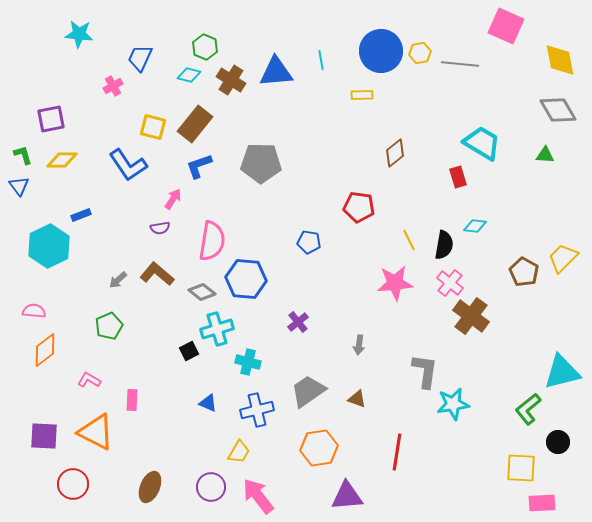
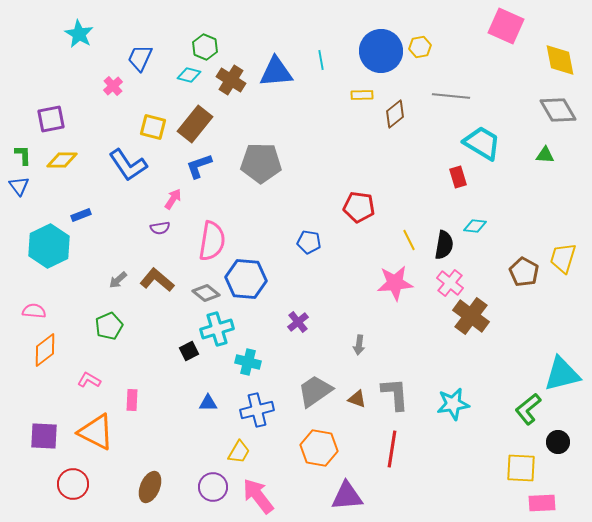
cyan star at (79, 34): rotated 24 degrees clockwise
yellow hexagon at (420, 53): moved 6 px up
gray line at (460, 64): moved 9 px left, 32 px down
pink cross at (113, 86): rotated 12 degrees counterclockwise
brown diamond at (395, 153): moved 39 px up
green L-shape at (23, 155): rotated 15 degrees clockwise
yellow trapezoid at (563, 258): rotated 28 degrees counterclockwise
brown L-shape at (157, 274): moved 6 px down
gray diamond at (202, 292): moved 4 px right, 1 px down
gray L-shape at (425, 371): moved 30 px left, 23 px down; rotated 12 degrees counterclockwise
cyan triangle at (562, 372): moved 2 px down
gray trapezoid at (308, 391): moved 7 px right
blue triangle at (208, 403): rotated 24 degrees counterclockwise
orange hexagon at (319, 448): rotated 18 degrees clockwise
red line at (397, 452): moved 5 px left, 3 px up
purple circle at (211, 487): moved 2 px right
